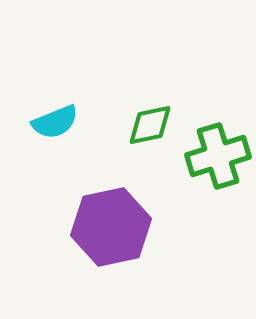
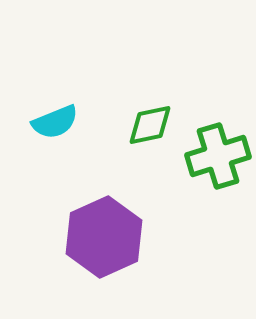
purple hexagon: moved 7 px left, 10 px down; rotated 12 degrees counterclockwise
